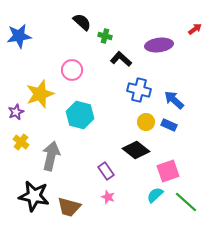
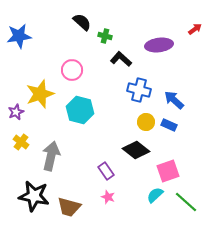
cyan hexagon: moved 5 px up
